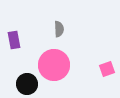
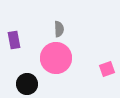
pink circle: moved 2 px right, 7 px up
